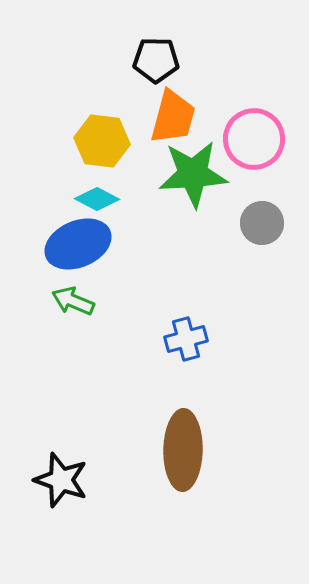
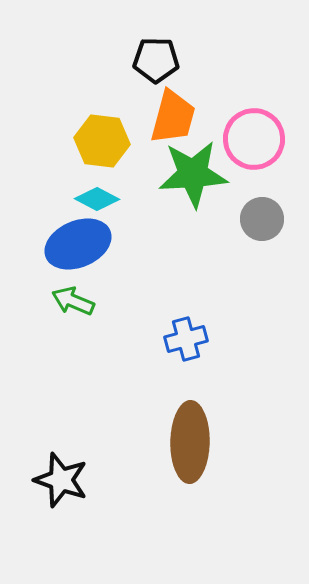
gray circle: moved 4 px up
brown ellipse: moved 7 px right, 8 px up
